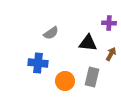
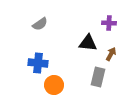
gray semicircle: moved 11 px left, 9 px up
gray rectangle: moved 6 px right
orange circle: moved 11 px left, 4 px down
